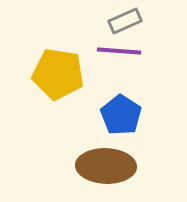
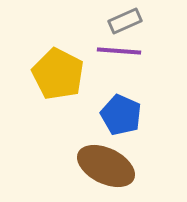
yellow pentagon: rotated 18 degrees clockwise
blue pentagon: rotated 9 degrees counterclockwise
brown ellipse: rotated 24 degrees clockwise
